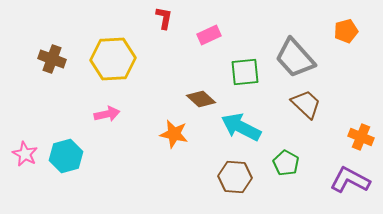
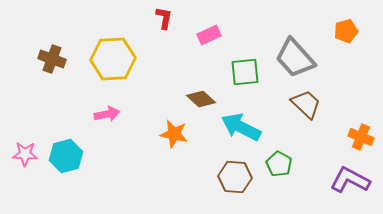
pink star: rotated 25 degrees counterclockwise
green pentagon: moved 7 px left, 1 px down
